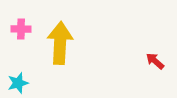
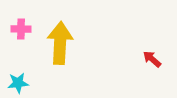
red arrow: moved 3 px left, 2 px up
cyan star: rotated 10 degrees clockwise
